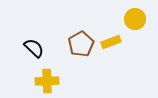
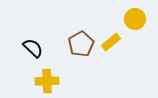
yellow rectangle: rotated 18 degrees counterclockwise
black semicircle: moved 1 px left
